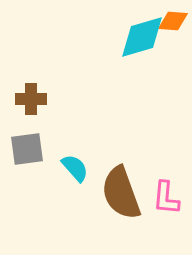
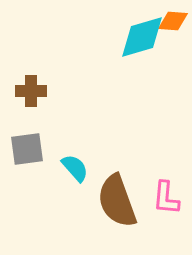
brown cross: moved 8 px up
brown semicircle: moved 4 px left, 8 px down
